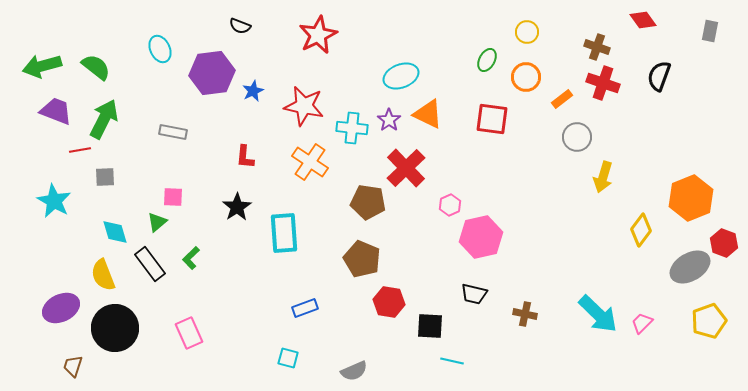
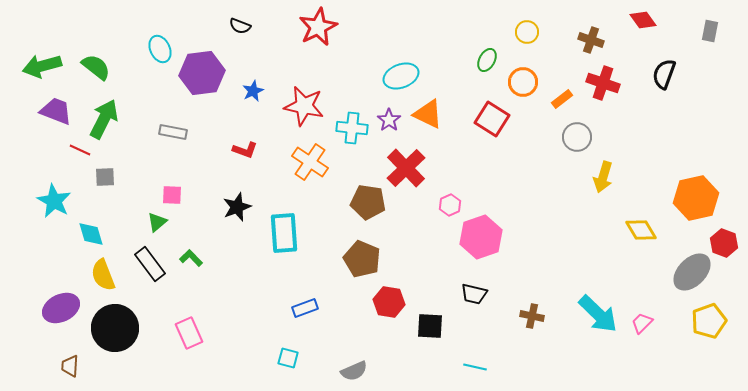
red star at (318, 35): moved 8 px up
brown cross at (597, 47): moved 6 px left, 7 px up
purple hexagon at (212, 73): moved 10 px left
black semicircle at (659, 76): moved 5 px right, 2 px up
orange circle at (526, 77): moved 3 px left, 5 px down
red square at (492, 119): rotated 24 degrees clockwise
red line at (80, 150): rotated 35 degrees clockwise
red L-shape at (245, 157): moved 7 px up; rotated 75 degrees counterclockwise
pink square at (173, 197): moved 1 px left, 2 px up
orange hexagon at (691, 198): moved 5 px right; rotated 9 degrees clockwise
black star at (237, 207): rotated 12 degrees clockwise
yellow diamond at (641, 230): rotated 68 degrees counterclockwise
cyan diamond at (115, 232): moved 24 px left, 2 px down
pink hexagon at (481, 237): rotated 6 degrees counterclockwise
green L-shape at (191, 258): rotated 90 degrees clockwise
gray ellipse at (690, 267): moved 2 px right, 5 px down; rotated 15 degrees counterclockwise
brown cross at (525, 314): moved 7 px right, 2 px down
cyan line at (452, 361): moved 23 px right, 6 px down
brown trapezoid at (73, 366): moved 3 px left; rotated 15 degrees counterclockwise
